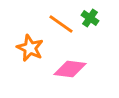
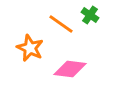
green cross: moved 3 px up
